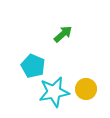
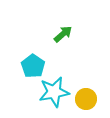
cyan pentagon: rotated 10 degrees clockwise
yellow circle: moved 10 px down
